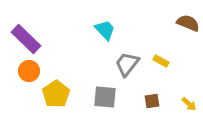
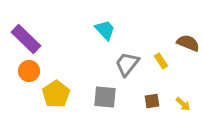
brown semicircle: moved 20 px down
yellow rectangle: rotated 28 degrees clockwise
yellow arrow: moved 6 px left
